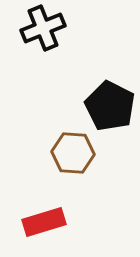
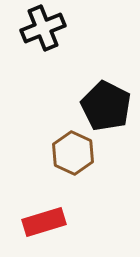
black pentagon: moved 4 px left
brown hexagon: rotated 21 degrees clockwise
